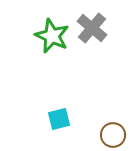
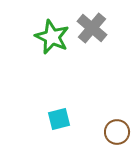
green star: moved 1 px down
brown circle: moved 4 px right, 3 px up
